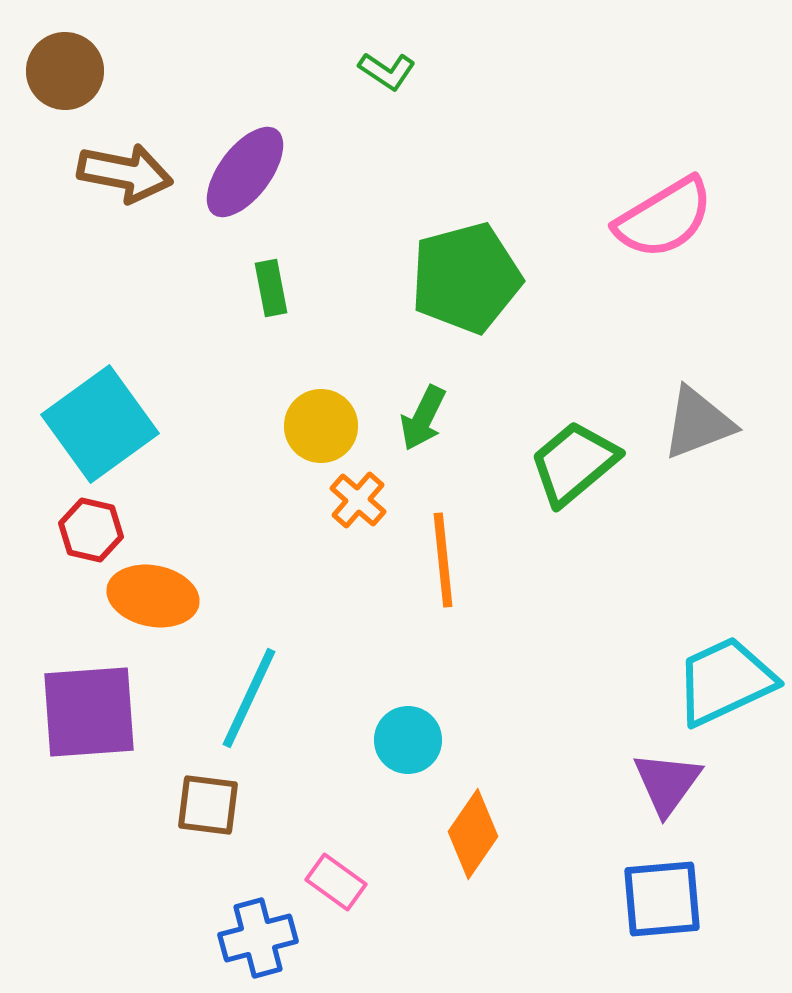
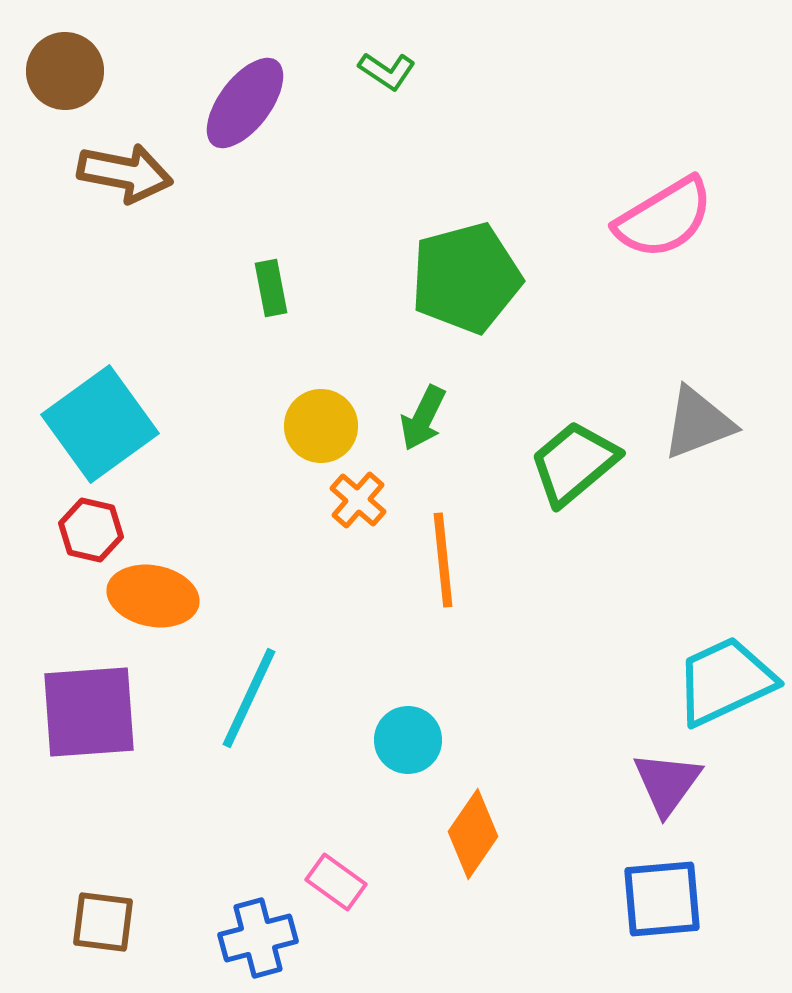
purple ellipse: moved 69 px up
brown square: moved 105 px left, 117 px down
